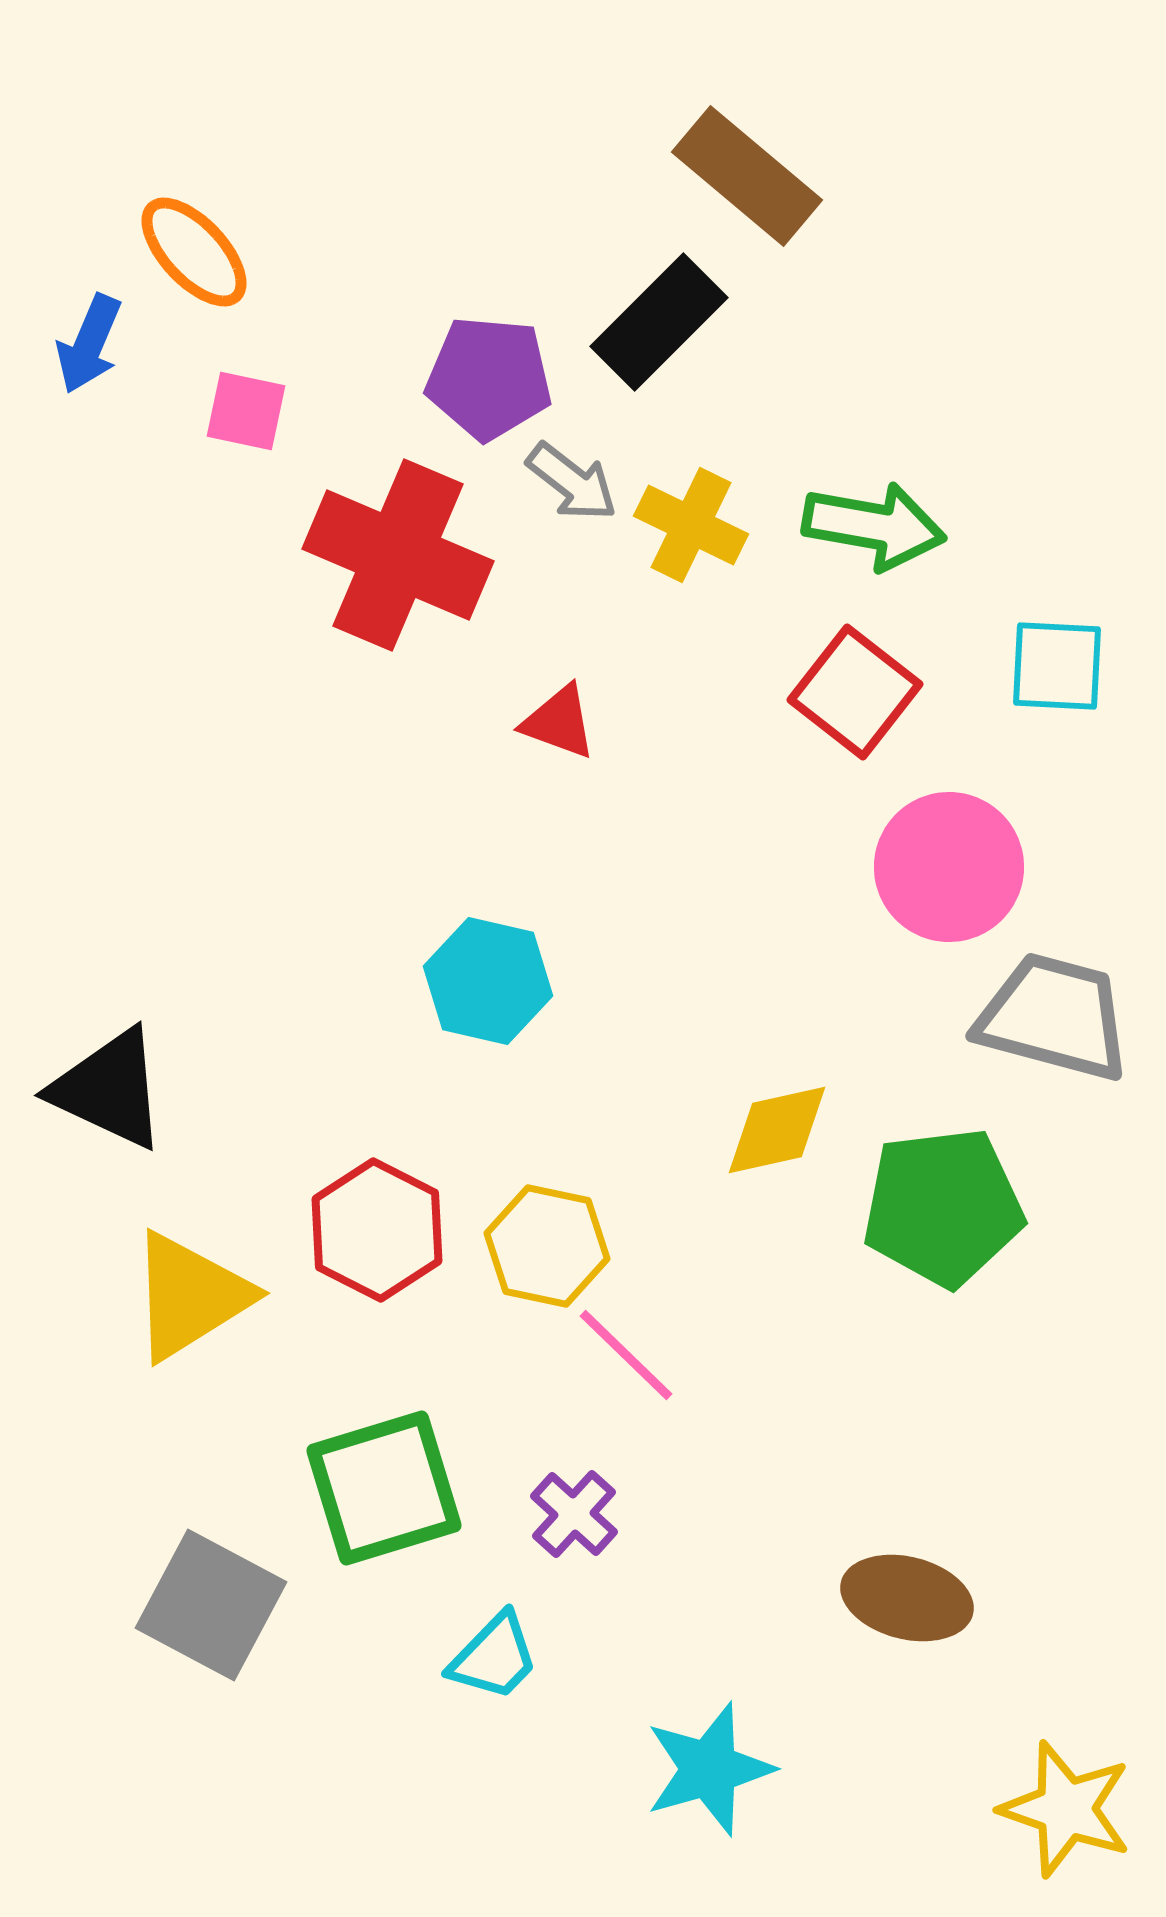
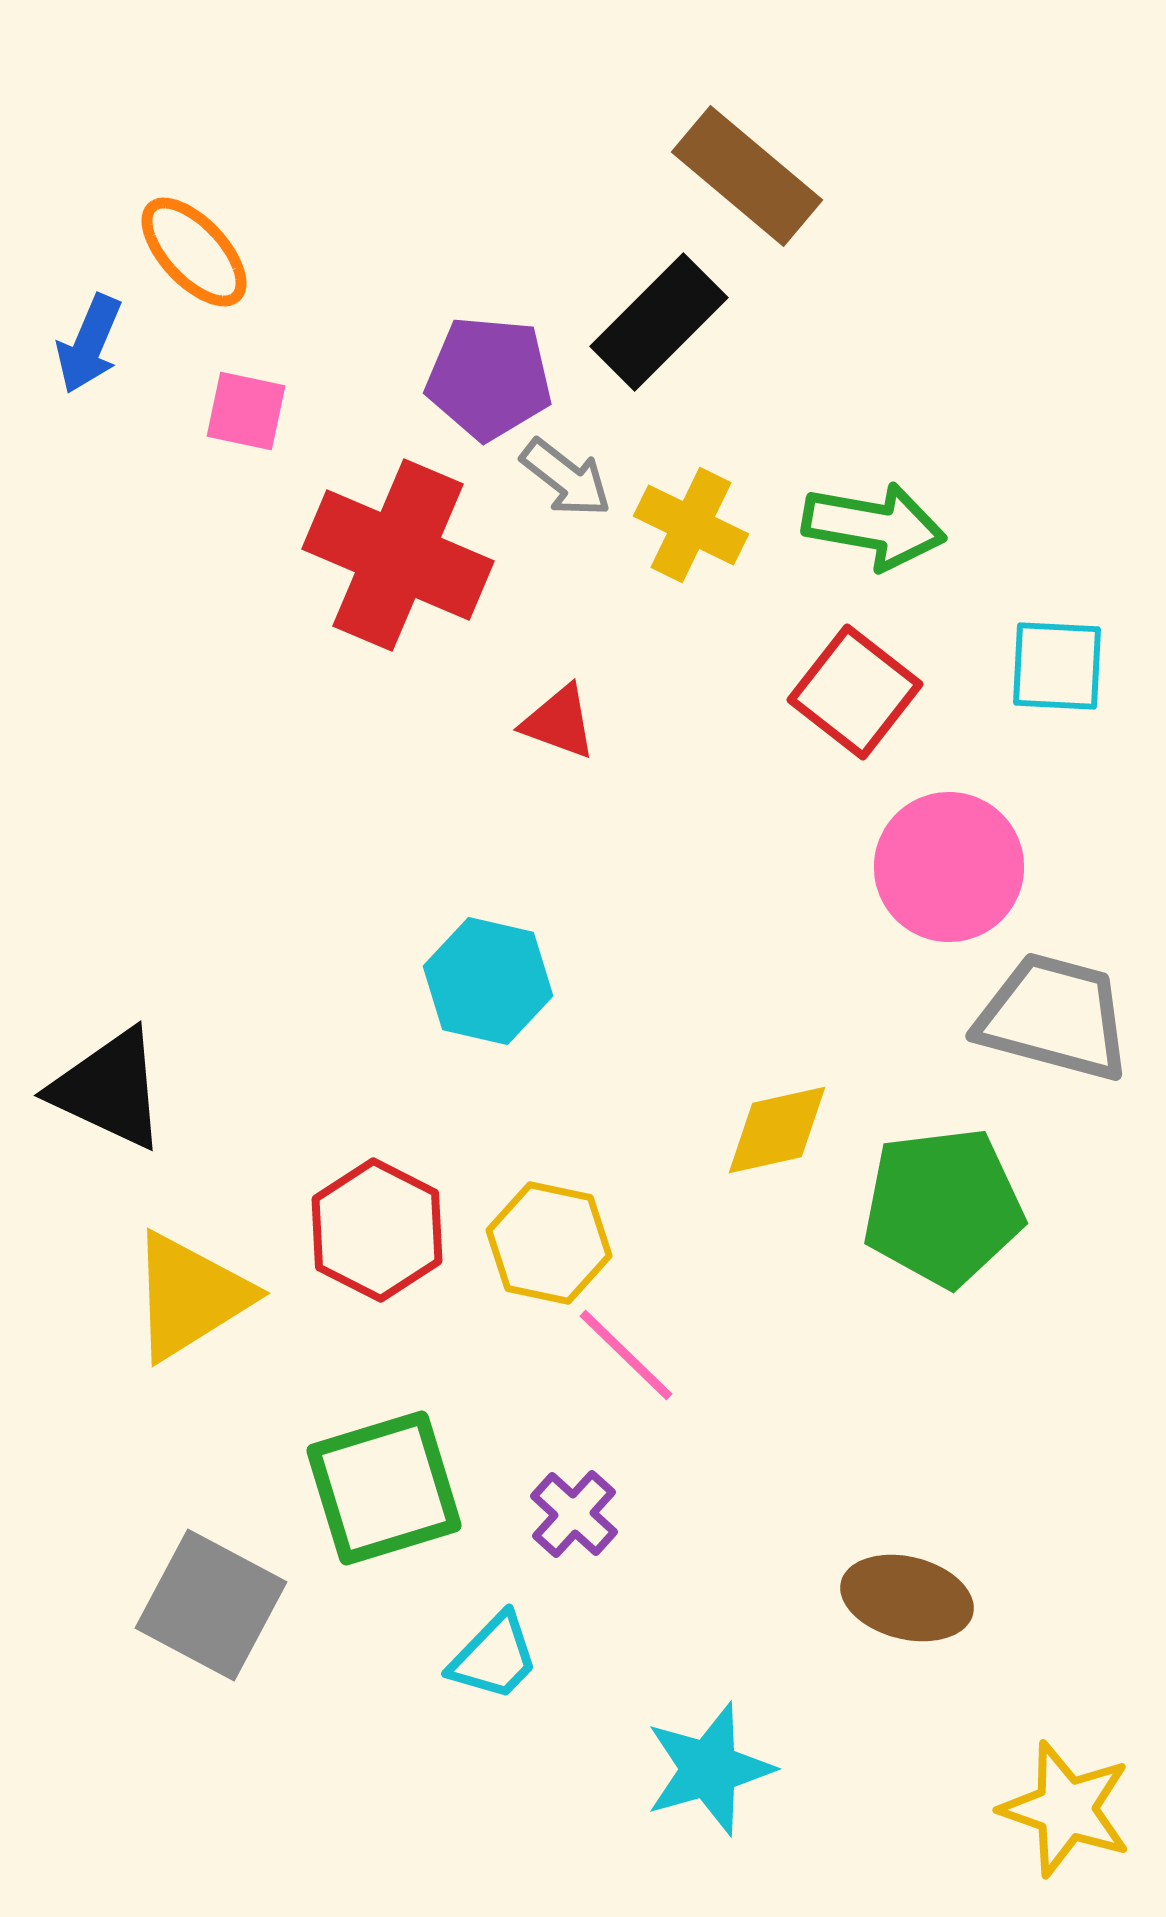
gray arrow: moved 6 px left, 4 px up
yellow hexagon: moved 2 px right, 3 px up
